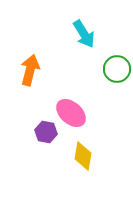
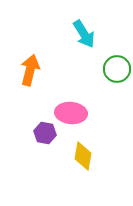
pink ellipse: rotated 36 degrees counterclockwise
purple hexagon: moved 1 px left, 1 px down
